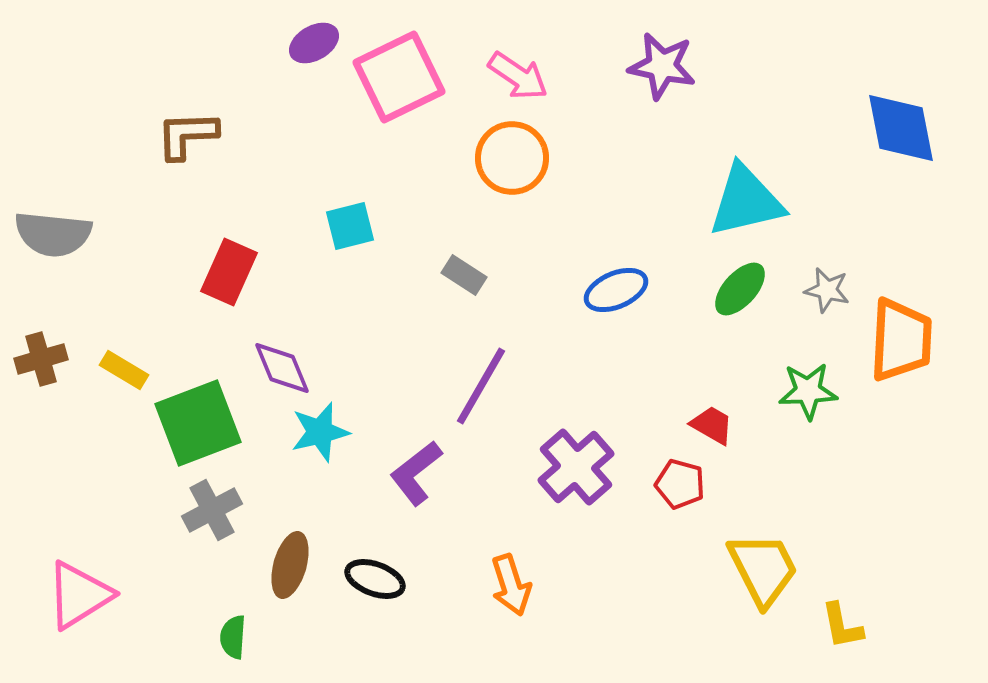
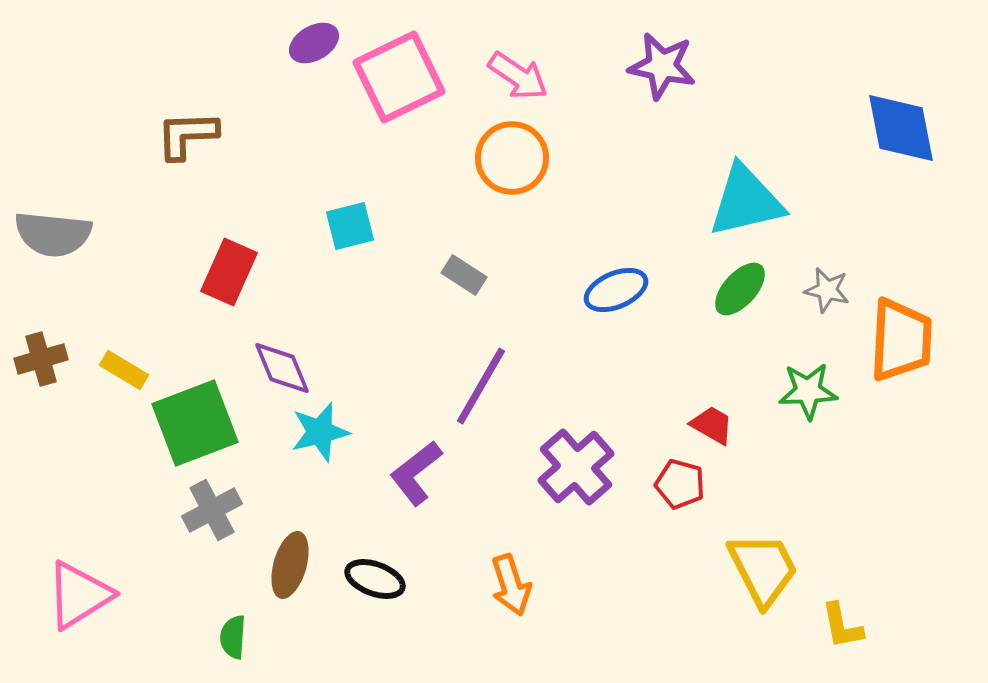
green square: moved 3 px left
